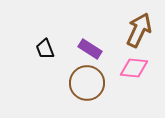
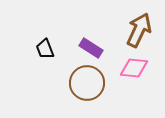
purple rectangle: moved 1 px right, 1 px up
